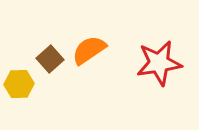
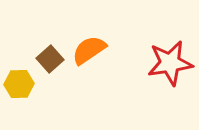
red star: moved 11 px right
